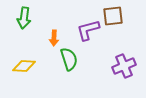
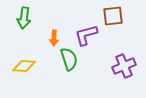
purple L-shape: moved 2 px left, 5 px down
